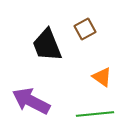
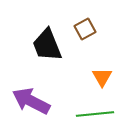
orange triangle: rotated 25 degrees clockwise
